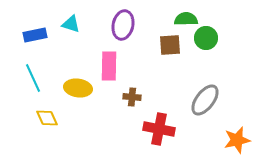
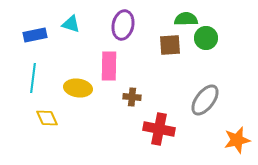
cyan line: rotated 32 degrees clockwise
